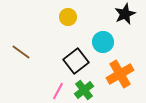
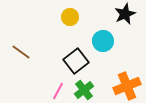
yellow circle: moved 2 px right
cyan circle: moved 1 px up
orange cross: moved 7 px right, 12 px down; rotated 8 degrees clockwise
